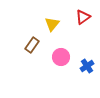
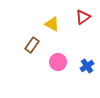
yellow triangle: rotated 42 degrees counterclockwise
pink circle: moved 3 px left, 5 px down
